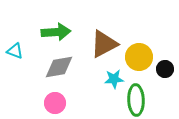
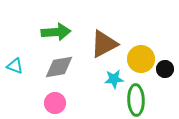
cyan triangle: moved 15 px down
yellow circle: moved 2 px right, 2 px down
